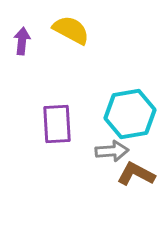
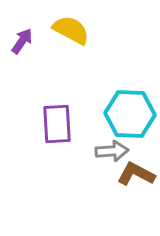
purple arrow: rotated 28 degrees clockwise
cyan hexagon: rotated 12 degrees clockwise
